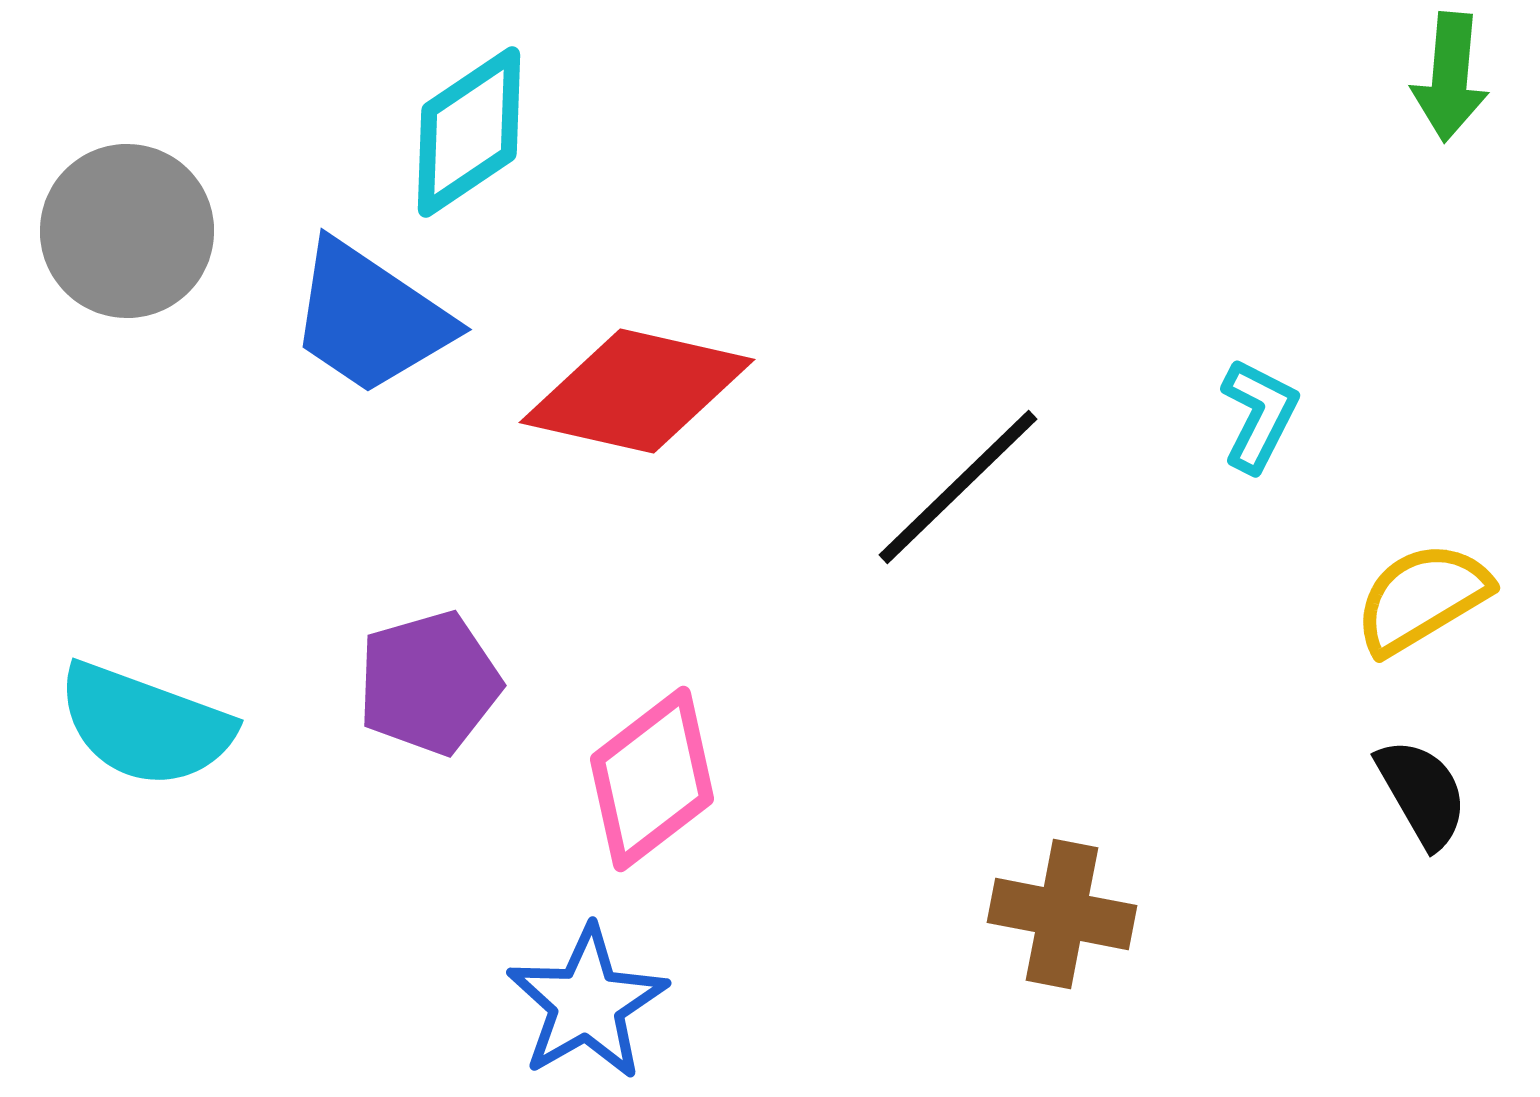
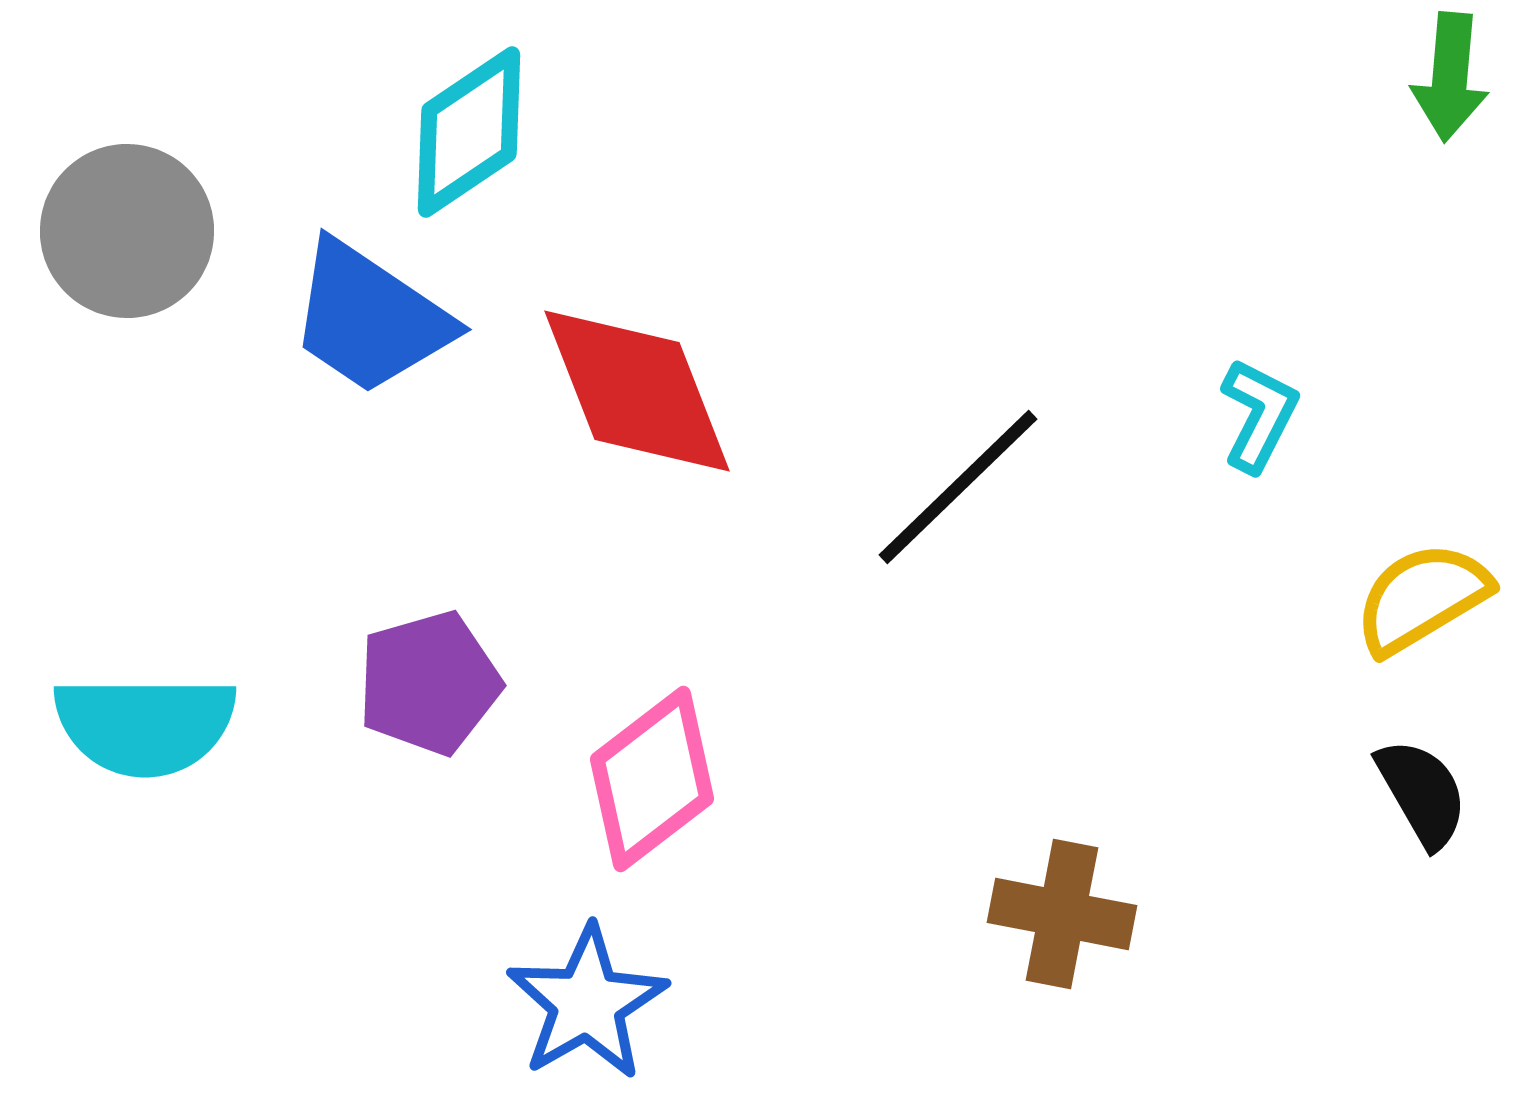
red diamond: rotated 56 degrees clockwise
cyan semicircle: rotated 20 degrees counterclockwise
